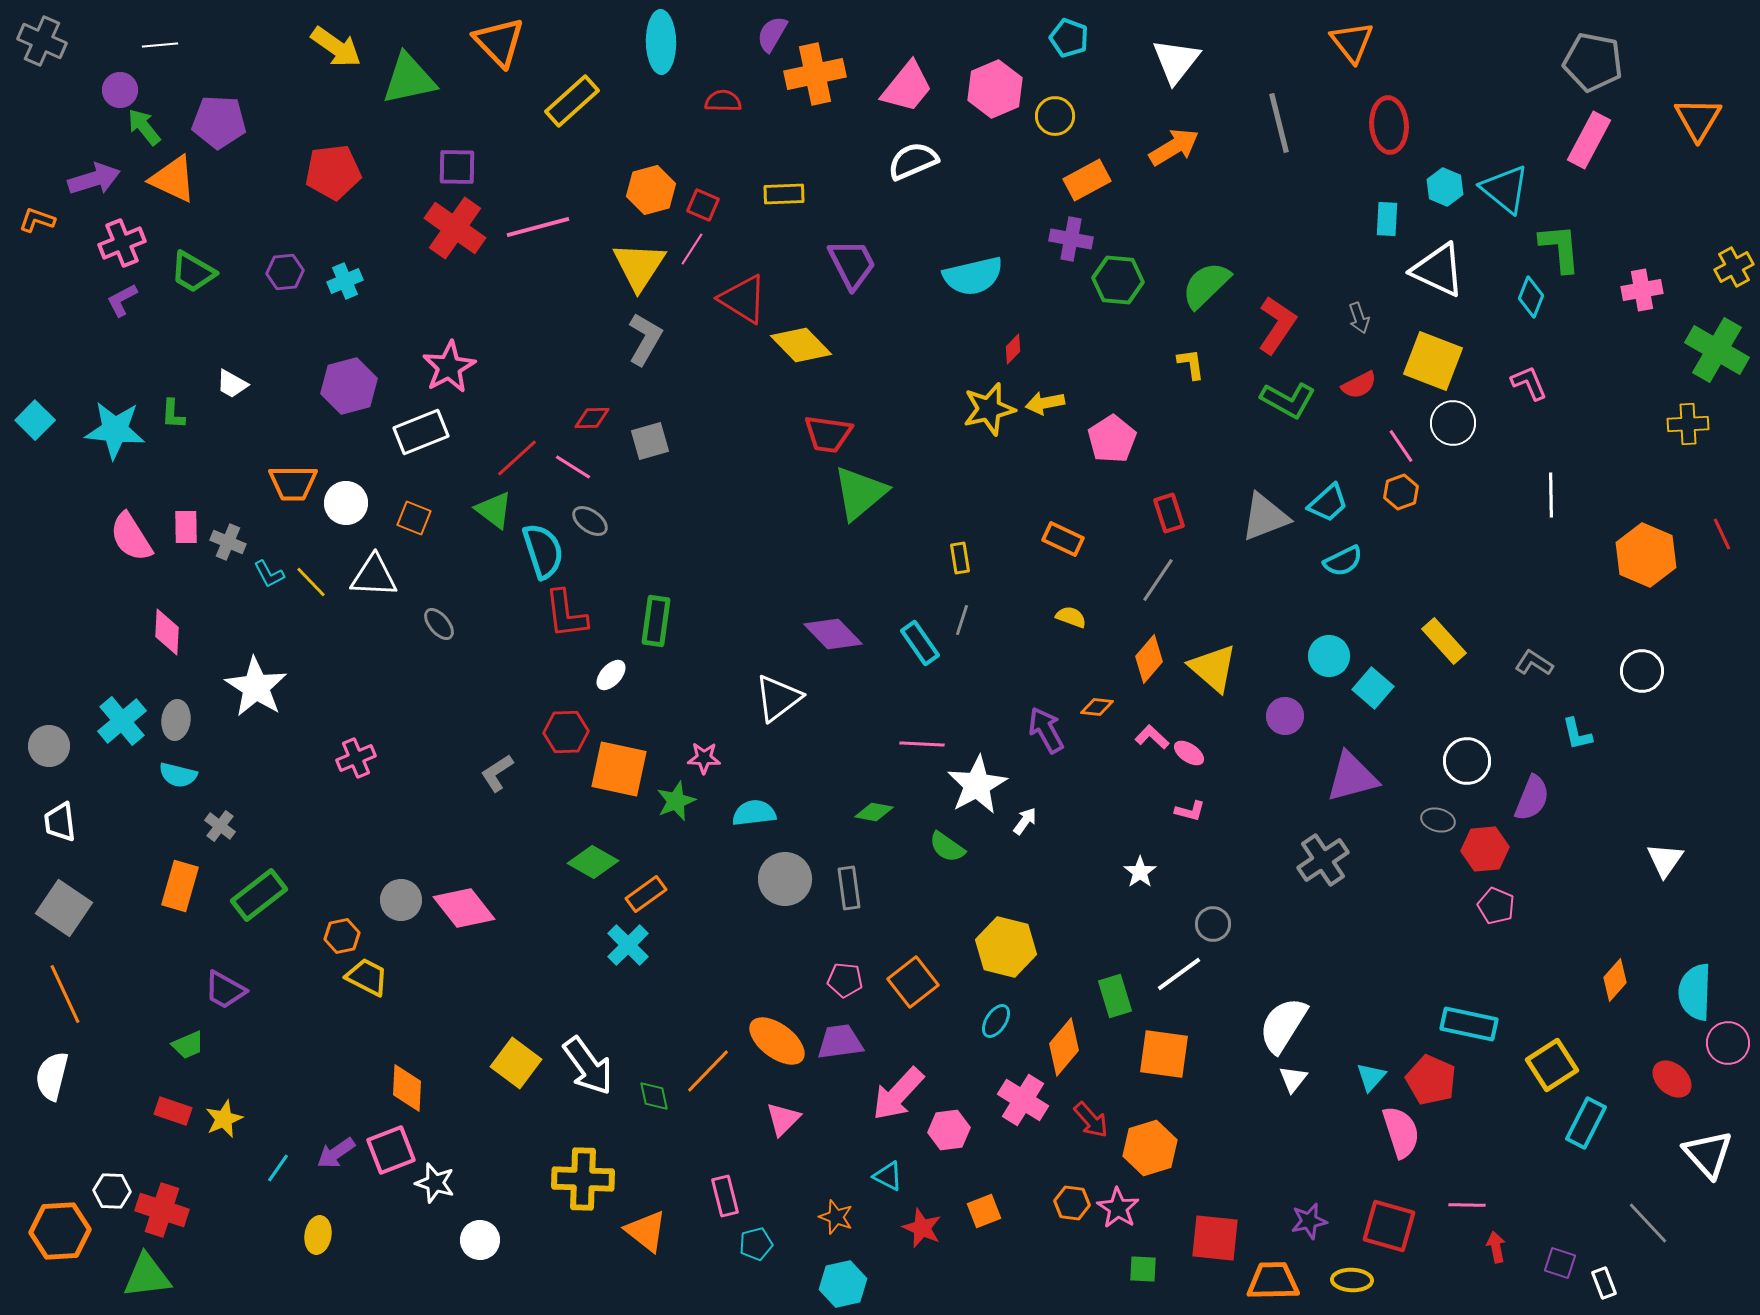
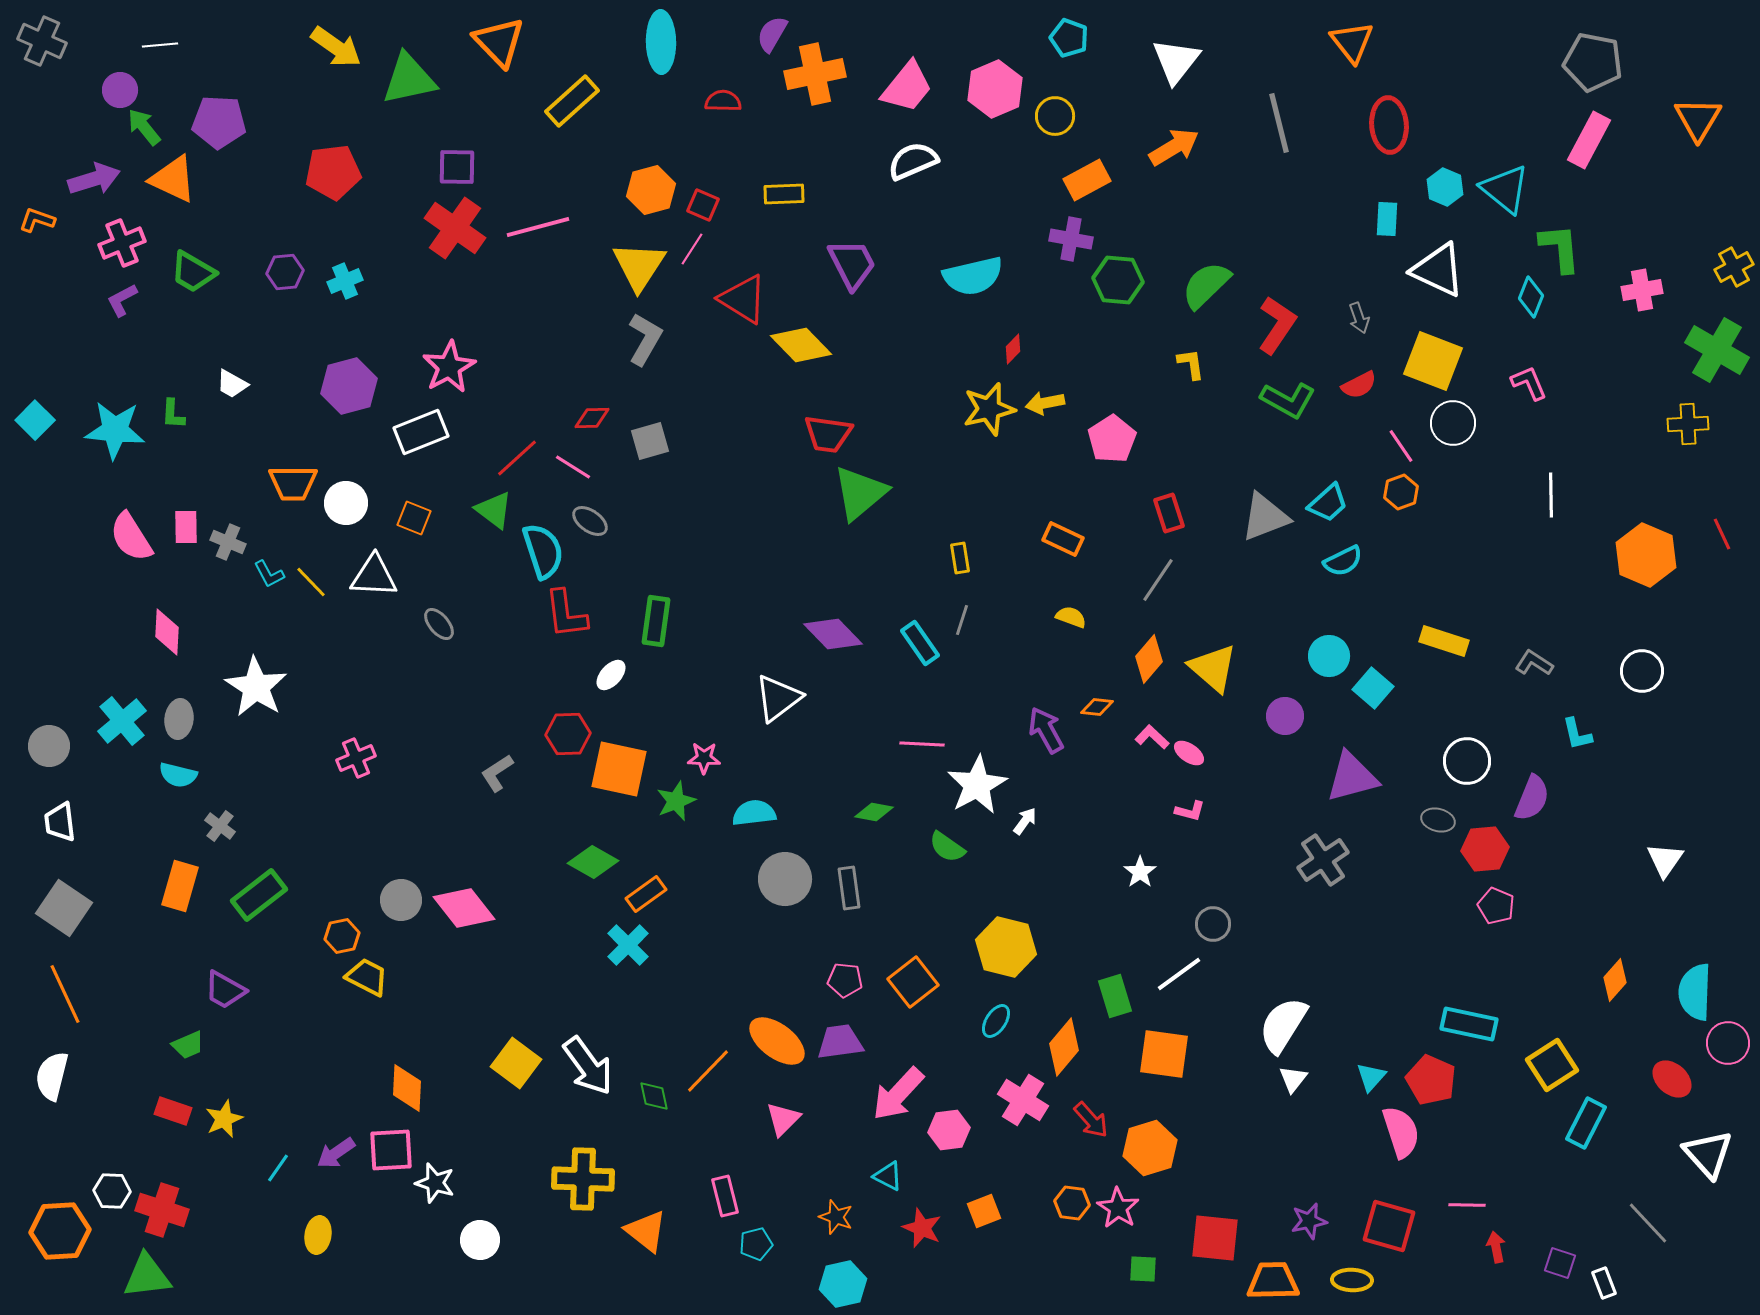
yellow rectangle at (1444, 641): rotated 30 degrees counterclockwise
gray ellipse at (176, 720): moved 3 px right, 1 px up
red hexagon at (566, 732): moved 2 px right, 2 px down
pink square at (391, 1150): rotated 18 degrees clockwise
